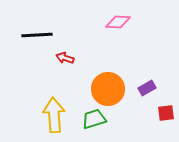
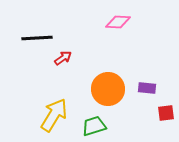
black line: moved 3 px down
red arrow: moved 2 px left; rotated 126 degrees clockwise
purple rectangle: rotated 36 degrees clockwise
yellow arrow: rotated 36 degrees clockwise
green trapezoid: moved 7 px down
